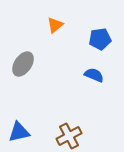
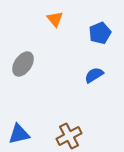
orange triangle: moved 6 px up; rotated 30 degrees counterclockwise
blue pentagon: moved 6 px up; rotated 15 degrees counterclockwise
blue semicircle: rotated 54 degrees counterclockwise
blue triangle: moved 2 px down
